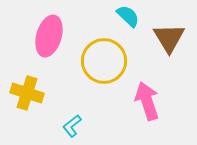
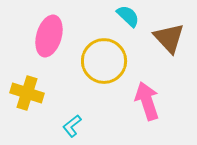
brown triangle: rotated 12 degrees counterclockwise
